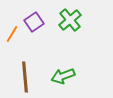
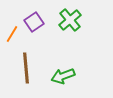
brown line: moved 1 px right, 9 px up
